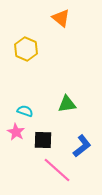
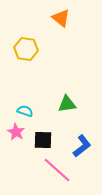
yellow hexagon: rotated 15 degrees counterclockwise
